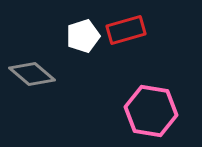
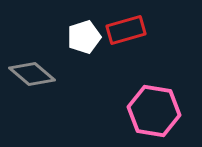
white pentagon: moved 1 px right, 1 px down
pink hexagon: moved 3 px right
